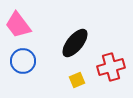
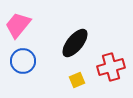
pink trapezoid: rotated 76 degrees clockwise
